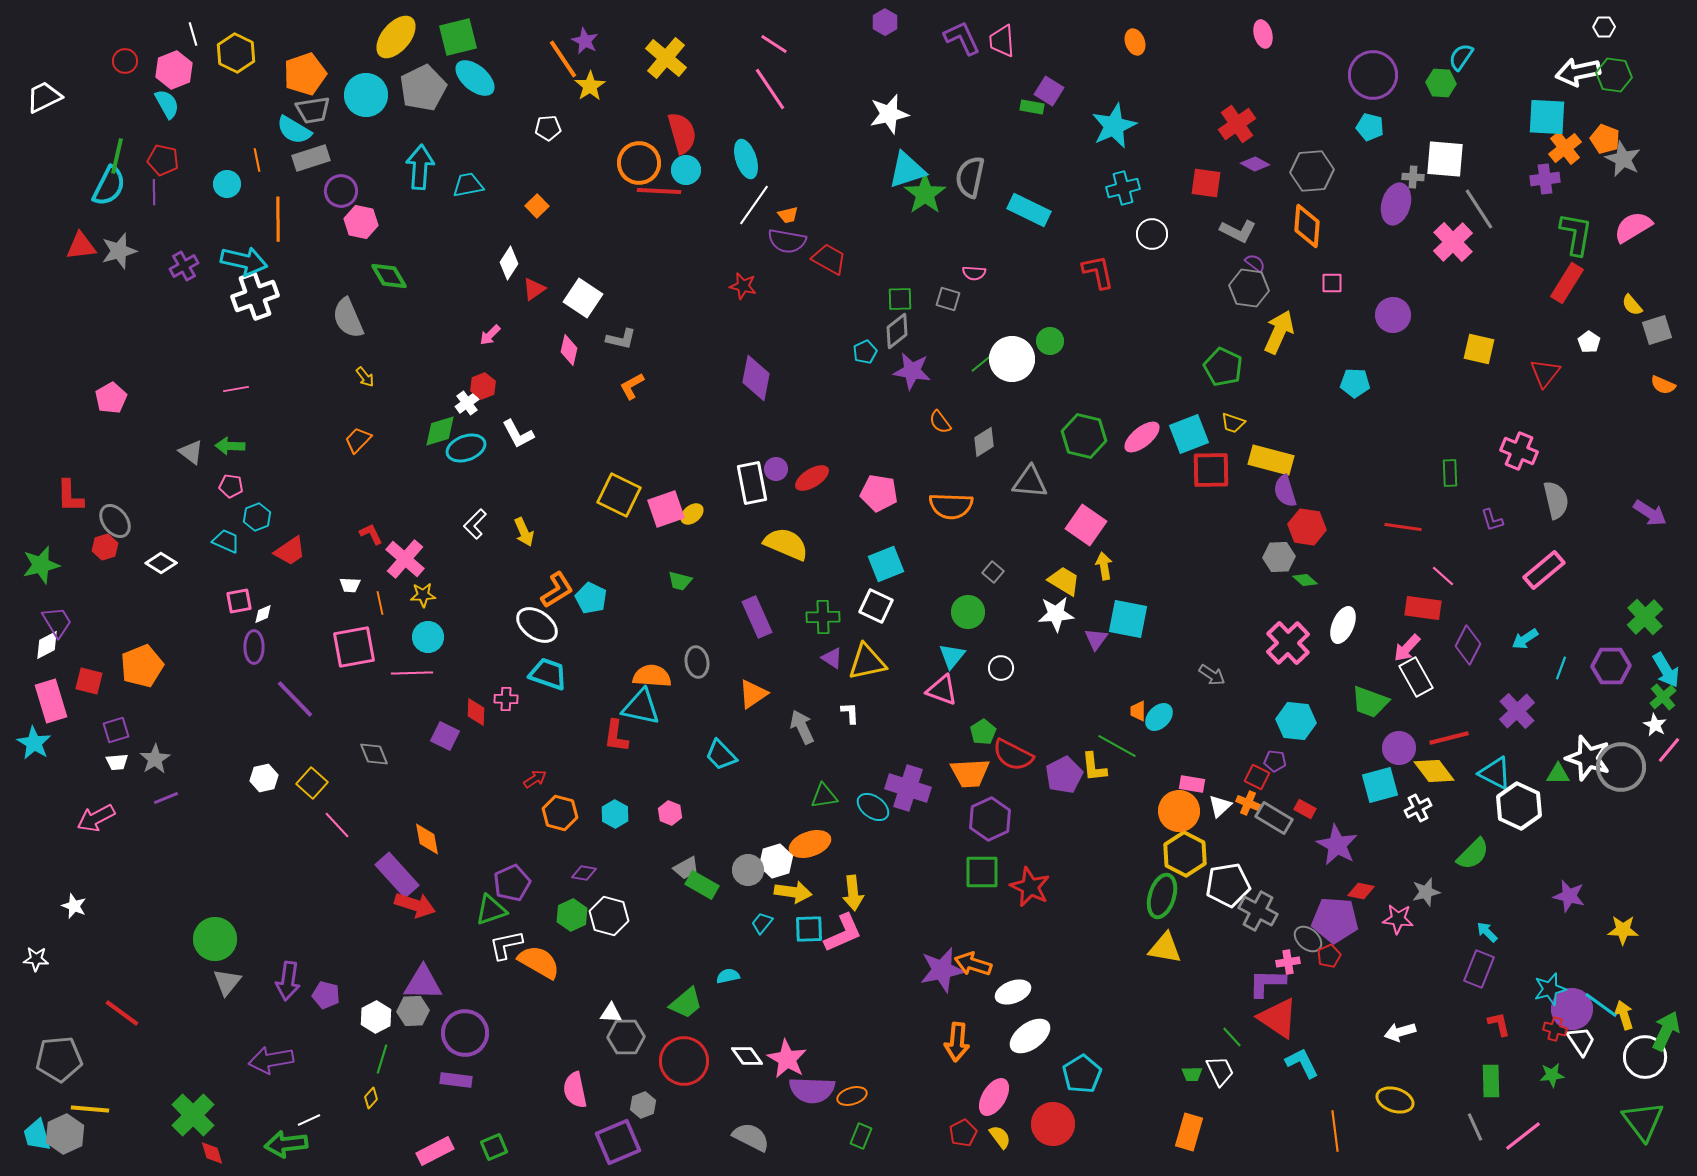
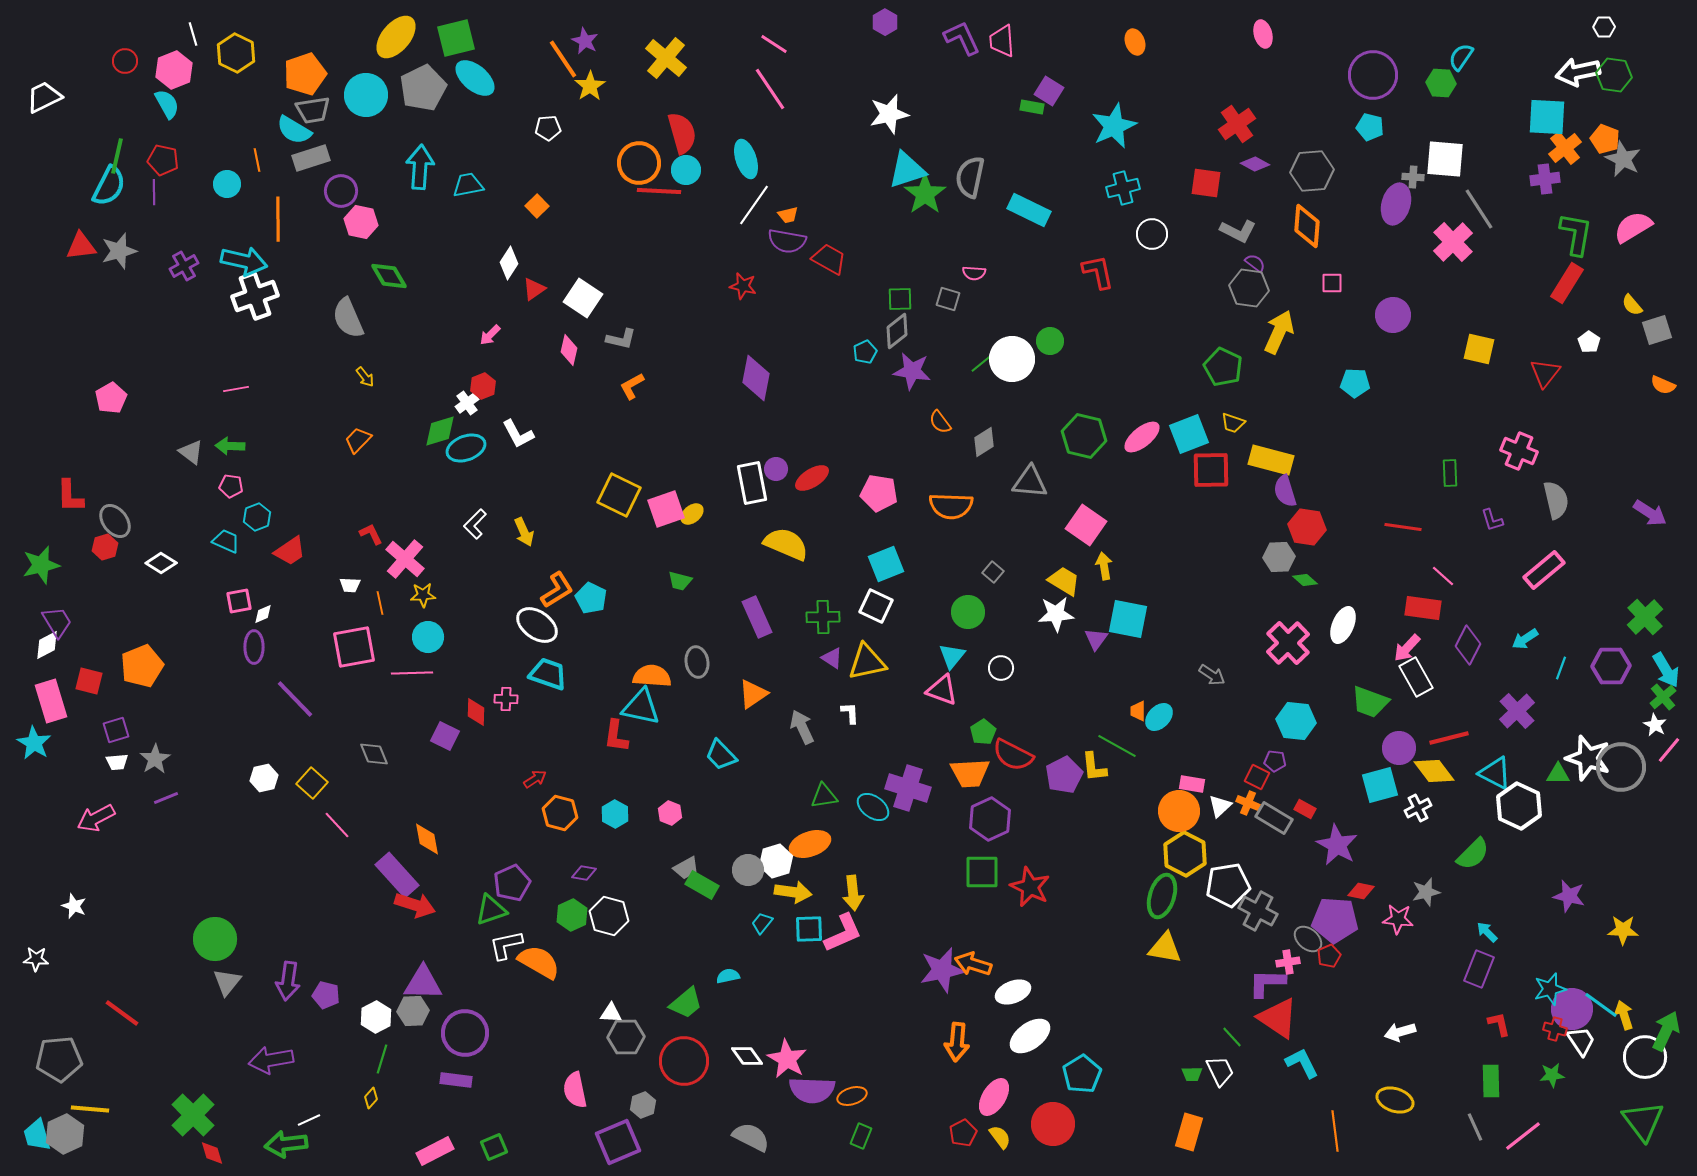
green square at (458, 37): moved 2 px left, 1 px down
